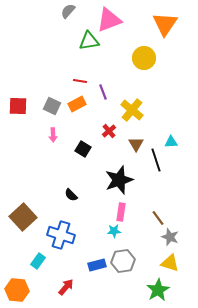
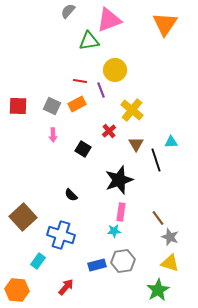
yellow circle: moved 29 px left, 12 px down
purple line: moved 2 px left, 2 px up
